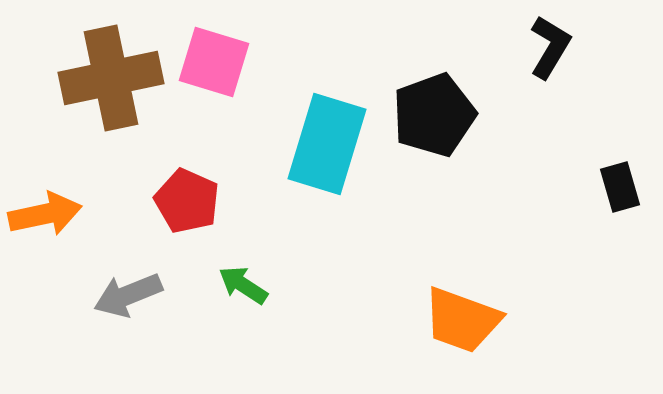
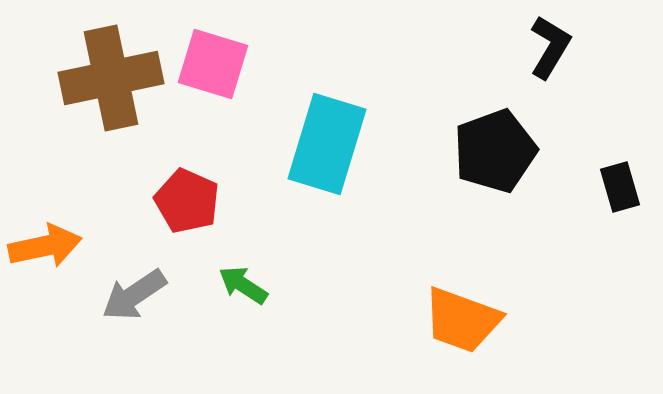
pink square: moved 1 px left, 2 px down
black pentagon: moved 61 px right, 36 px down
orange arrow: moved 32 px down
gray arrow: moved 6 px right; rotated 12 degrees counterclockwise
